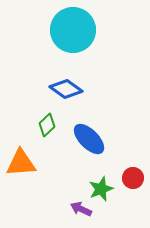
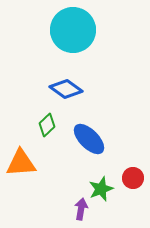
purple arrow: rotated 75 degrees clockwise
